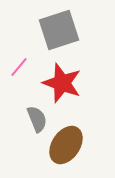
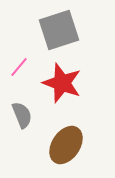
gray semicircle: moved 15 px left, 4 px up
